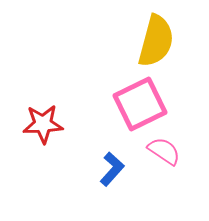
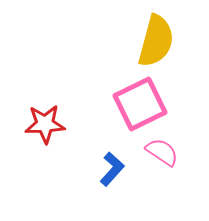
red star: moved 2 px right
pink semicircle: moved 2 px left, 1 px down
